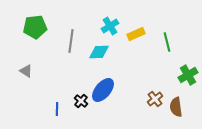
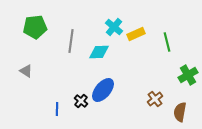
cyan cross: moved 4 px right, 1 px down; rotated 18 degrees counterclockwise
brown semicircle: moved 4 px right, 5 px down; rotated 18 degrees clockwise
